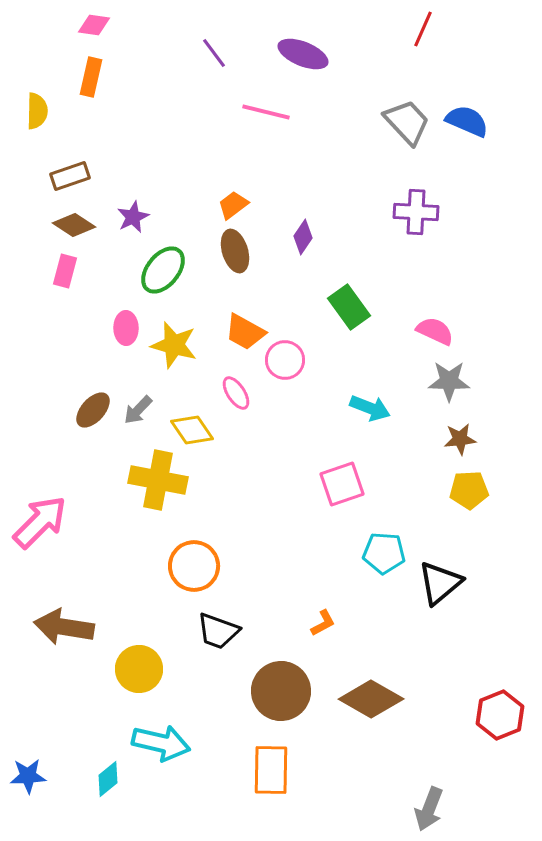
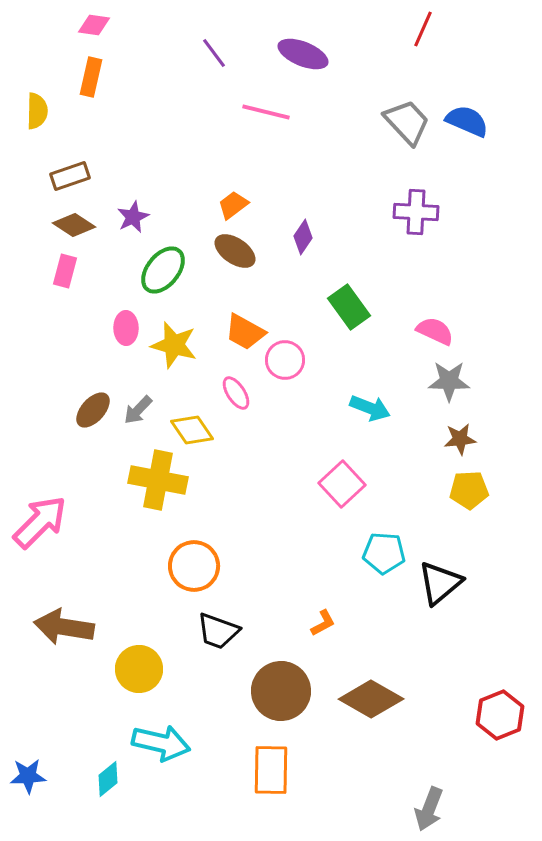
brown ellipse at (235, 251): rotated 39 degrees counterclockwise
pink square at (342, 484): rotated 24 degrees counterclockwise
